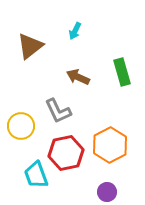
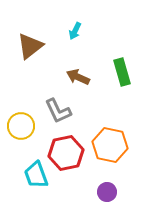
orange hexagon: rotated 20 degrees counterclockwise
